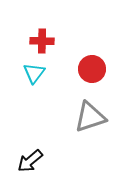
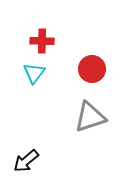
black arrow: moved 4 px left
